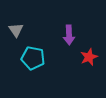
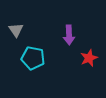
red star: moved 1 px down
